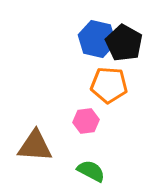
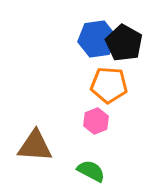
blue hexagon: rotated 21 degrees counterclockwise
pink hexagon: moved 10 px right; rotated 15 degrees counterclockwise
